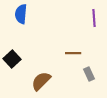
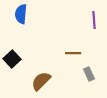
purple line: moved 2 px down
